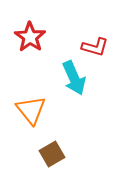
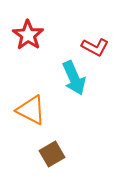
red star: moved 2 px left, 2 px up
red L-shape: rotated 12 degrees clockwise
orange triangle: rotated 24 degrees counterclockwise
